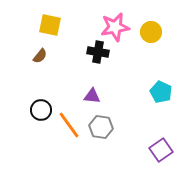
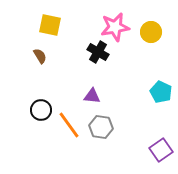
black cross: rotated 20 degrees clockwise
brown semicircle: rotated 70 degrees counterclockwise
